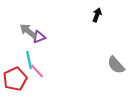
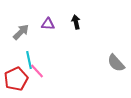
black arrow: moved 21 px left, 7 px down; rotated 32 degrees counterclockwise
gray arrow: moved 7 px left, 1 px down; rotated 96 degrees clockwise
purple triangle: moved 9 px right, 13 px up; rotated 24 degrees clockwise
gray semicircle: moved 2 px up
red pentagon: moved 1 px right
